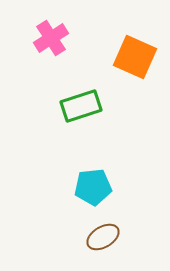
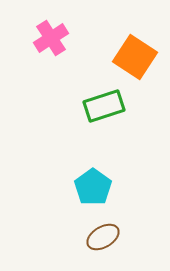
orange square: rotated 9 degrees clockwise
green rectangle: moved 23 px right
cyan pentagon: rotated 30 degrees counterclockwise
